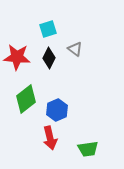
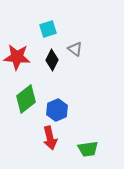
black diamond: moved 3 px right, 2 px down
